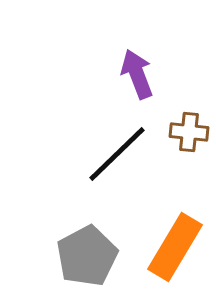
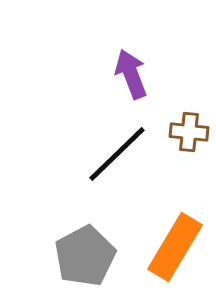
purple arrow: moved 6 px left
gray pentagon: moved 2 px left
